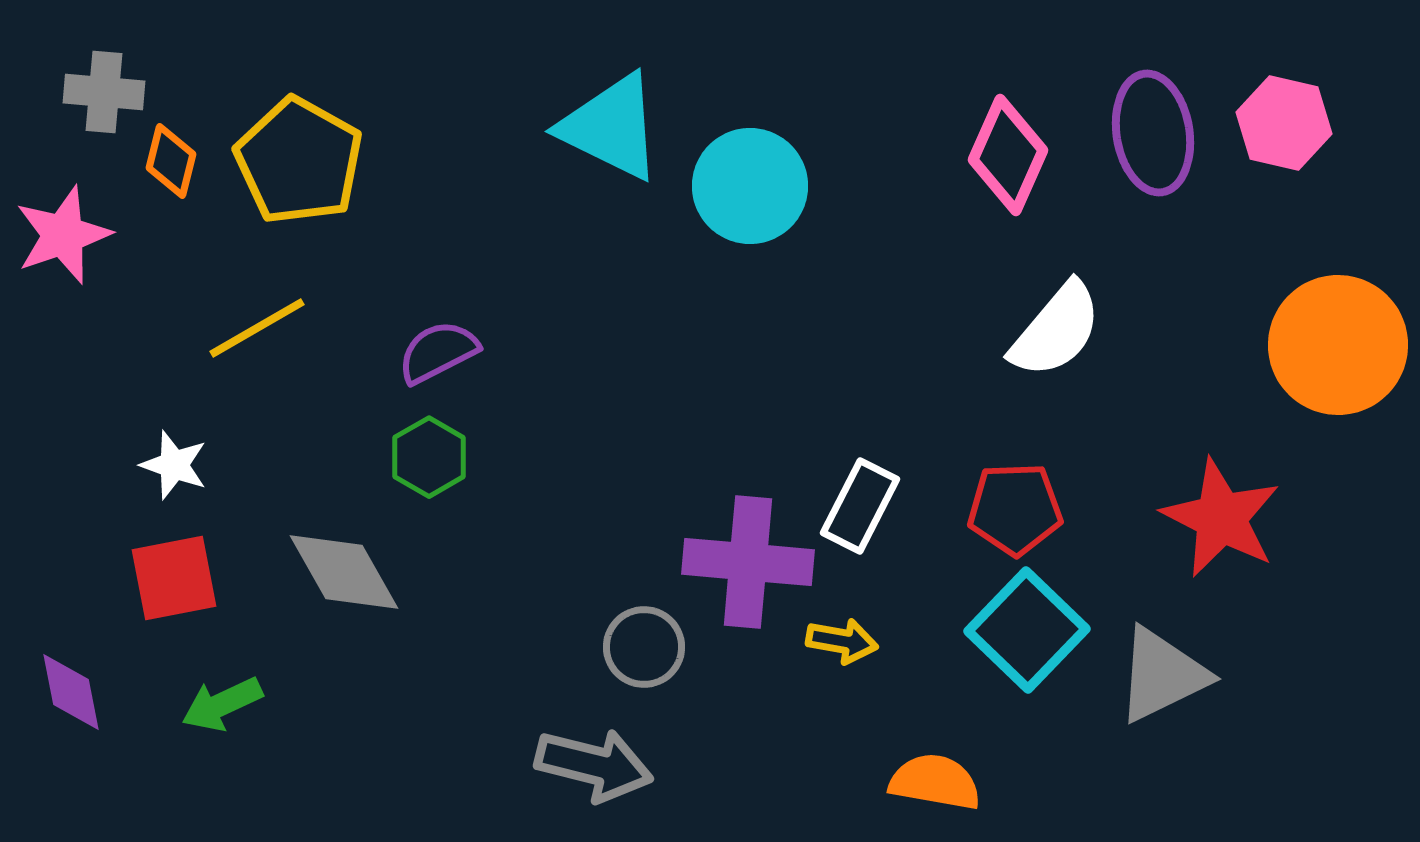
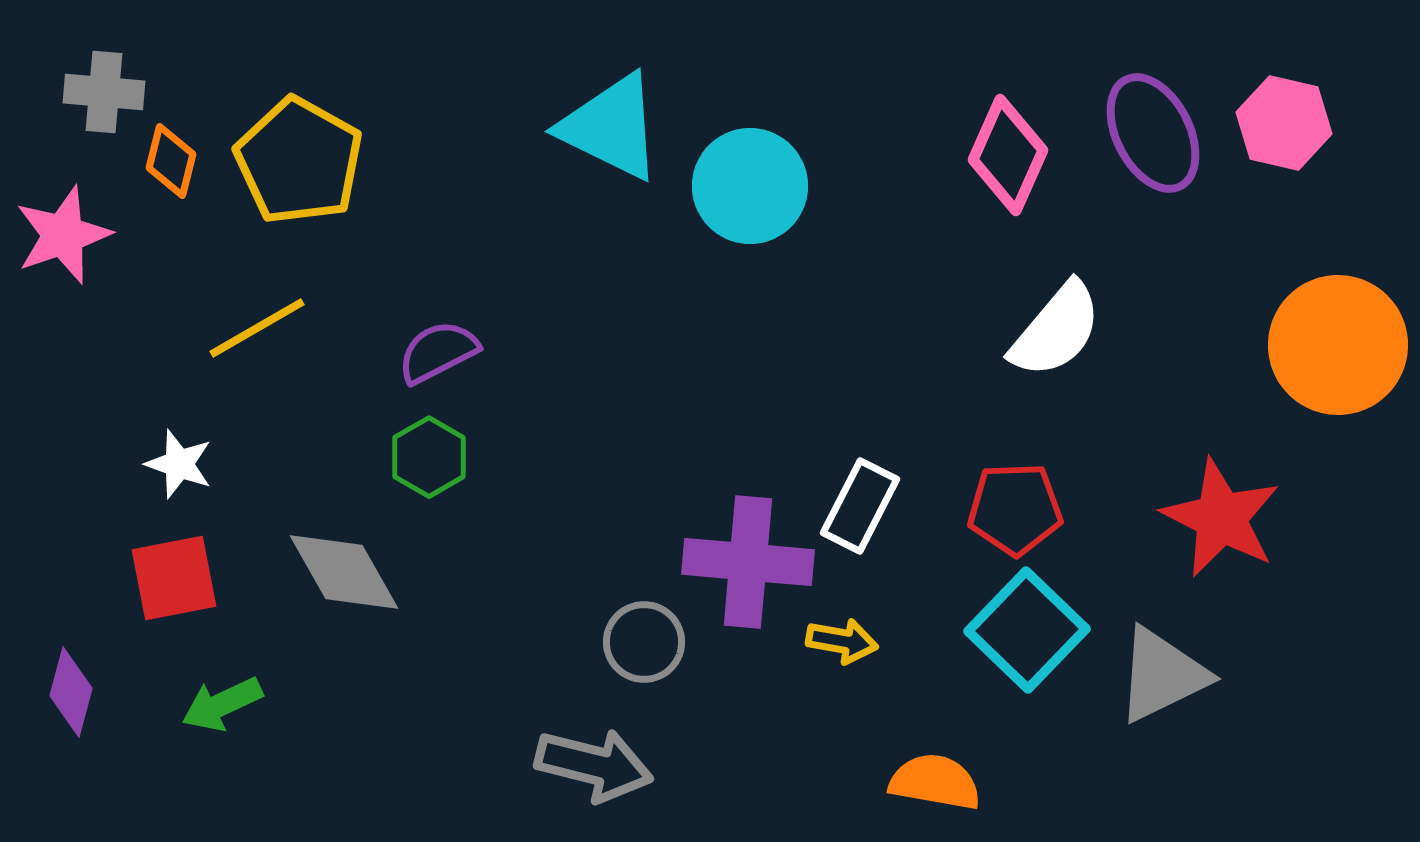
purple ellipse: rotated 18 degrees counterclockwise
white star: moved 5 px right, 1 px up
gray circle: moved 5 px up
purple diamond: rotated 26 degrees clockwise
